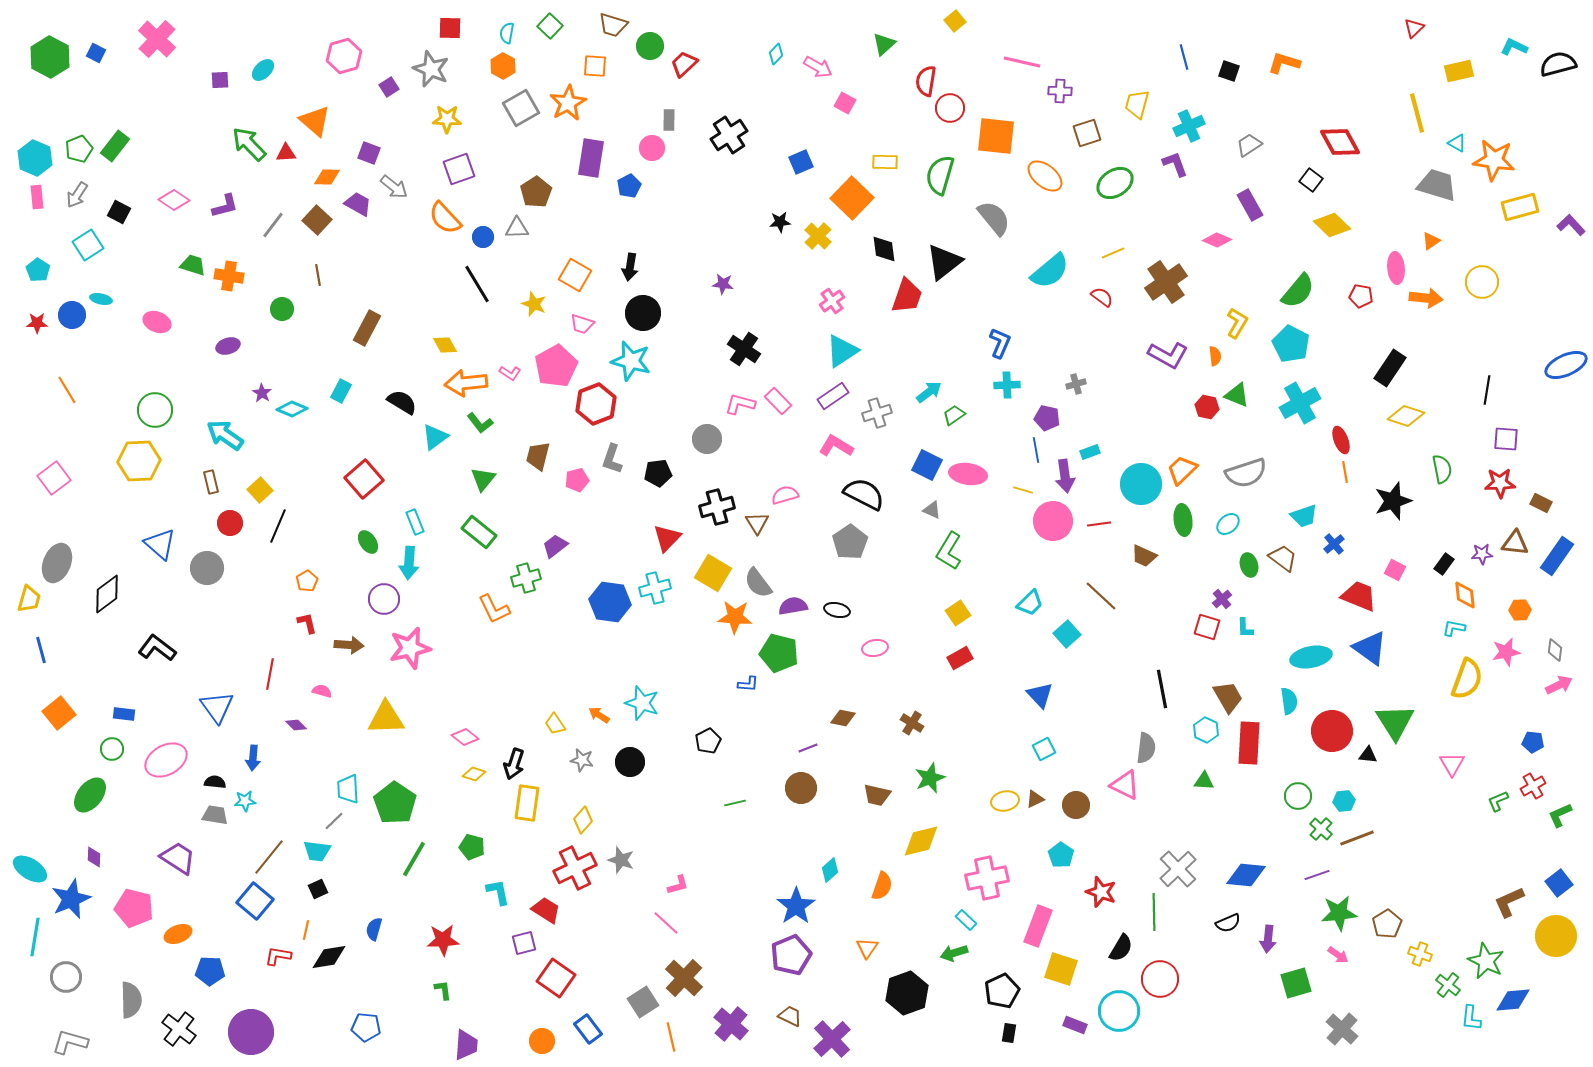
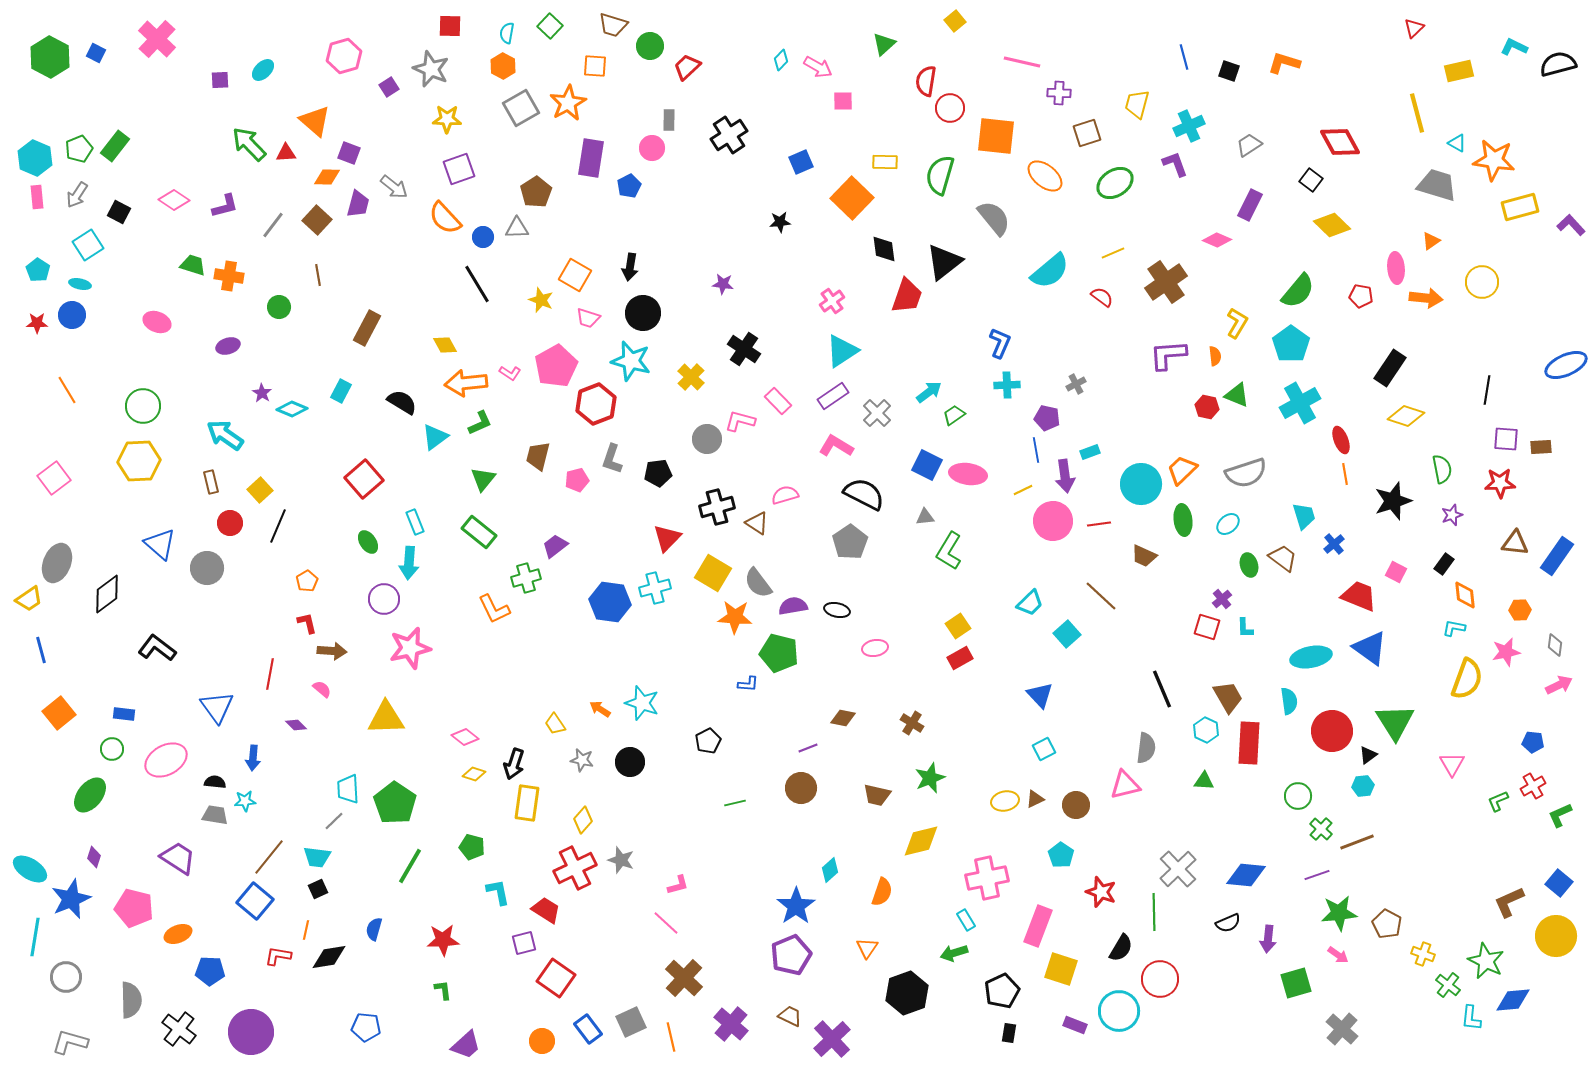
red square at (450, 28): moved 2 px up
cyan diamond at (776, 54): moved 5 px right, 6 px down
red trapezoid at (684, 64): moved 3 px right, 3 px down
purple cross at (1060, 91): moved 1 px left, 2 px down
pink square at (845, 103): moved 2 px left, 2 px up; rotated 30 degrees counterclockwise
purple square at (369, 153): moved 20 px left
purple trapezoid at (358, 204): rotated 76 degrees clockwise
purple rectangle at (1250, 205): rotated 56 degrees clockwise
yellow cross at (818, 236): moved 127 px left, 141 px down
cyan ellipse at (101, 299): moved 21 px left, 15 px up
yellow star at (534, 304): moved 7 px right, 4 px up
green circle at (282, 309): moved 3 px left, 2 px up
pink trapezoid at (582, 324): moved 6 px right, 6 px up
cyan pentagon at (1291, 344): rotated 9 degrees clockwise
purple L-shape at (1168, 355): rotated 147 degrees clockwise
gray cross at (1076, 384): rotated 12 degrees counterclockwise
pink L-shape at (740, 404): moved 17 px down
green circle at (155, 410): moved 12 px left, 4 px up
gray cross at (877, 413): rotated 28 degrees counterclockwise
green L-shape at (480, 423): rotated 76 degrees counterclockwise
orange line at (1345, 472): moved 2 px down
yellow line at (1023, 490): rotated 42 degrees counterclockwise
brown rectangle at (1541, 503): moved 56 px up; rotated 30 degrees counterclockwise
gray triangle at (932, 510): moved 7 px left, 7 px down; rotated 30 degrees counterclockwise
cyan trapezoid at (1304, 516): rotated 88 degrees counterclockwise
brown triangle at (757, 523): rotated 25 degrees counterclockwise
purple star at (1482, 554): moved 30 px left, 39 px up; rotated 15 degrees counterclockwise
pink square at (1395, 570): moved 1 px right, 2 px down
yellow trapezoid at (29, 599): rotated 40 degrees clockwise
yellow square at (958, 613): moved 13 px down
brown arrow at (349, 645): moved 17 px left, 6 px down
gray diamond at (1555, 650): moved 5 px up
black line at (1162, 689): rotated 12 degrees counterclockwise
pink semicircle at (322, 691): moved 2 px up; rotated 24 degrees clockwise
orange arrow at (599, 715): moved 1 px right, 6 px up
black triangle at (1368, 755): rotated 42 degrees counterclockwise
pink triangle at (1125, 785): rotated 40 degrees counterclockwise
cyan hexagon at (1344, 801): moved 19 px right, 15 px up
brown line at (1357, 838): moved 4 px down
cyan trapezoid at (317, 851): moved 6 px down
purple diamond at (94, 857): rotated 15 degrees clockwise
green line at (414, 859): moved 4 px left, 7 px down
blue square at (1559, 883): rotated 12 degrees counterclockwise
orange semicircle at (882, 886): moved 6 px down
cyan rectangle at (966, 920): rotated 15 degrees clockwise
brown pentagon at (1387, 924): rotated 12 degrees counterclockwise
yellow cross at (1420, 954): moved 3 px right
gray square at (643, 1002): moved 12 px left, 20 px down; rotated 8 degrees clockwise
purple trapezoid at (466, 1045): rotated 44 degrees clockwise
